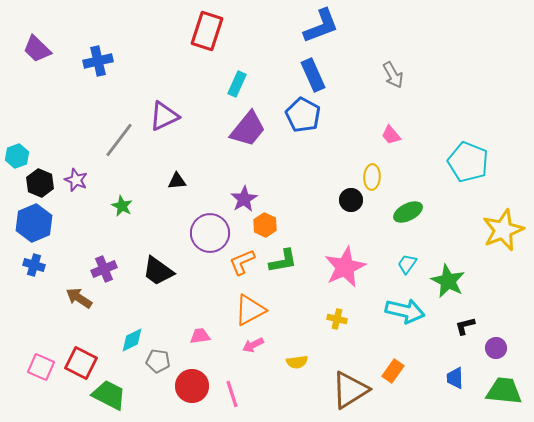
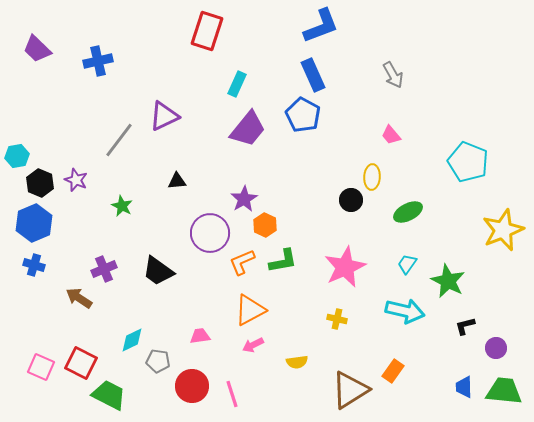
cyan hexagon at (17, 156): rotated 10 degrees clockwise
blue trapezoid at (455, 378): moved 9 px right, 9 px down
